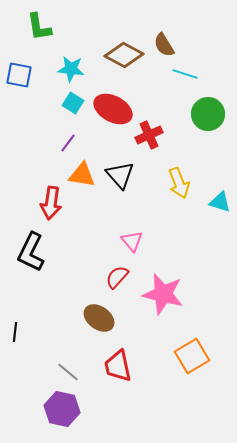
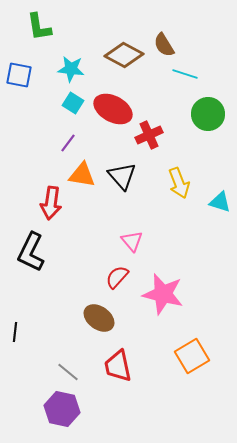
black triangle: moved 2 px right, 1 px down
